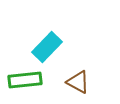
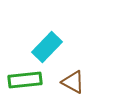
brown triangle: moved 5 px left
